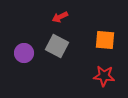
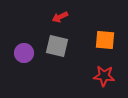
gray square: rotated 15 degrees counterclockwise
